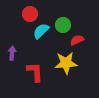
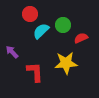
red semicircle: moved 4 px right, 2 px up
purple arrow: moved 1 px up; rotated 48 degrees counterclockwise
